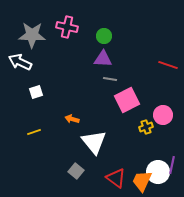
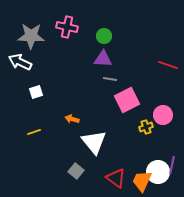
gray star: moved 1 px left, 1 px down
